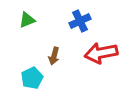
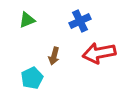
red arrow: moved 2 px left
